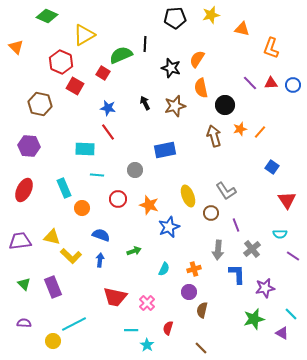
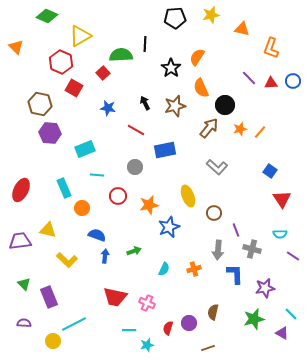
yellow triangle at (84, 35): moved 4 px left, 1 px down
green semicircle at (121, 55): rotated 20 degrees clockwise
orange semicircle at (197, 59): moved 2 px up
black star at (171, 68): rotated 18 degrees clockwise
red square at (103, 73): rotated 16 degrees clockwise
purple line at (250, 83): moved 1 px left, 5 px up
blue circle at (293, 85): moved 4 px up
red square at (75, 86): moved 1 px left, 2 px down
orange semicircle at (201, 88): rotated 12 degrees counterclockwise
red line at (108, 132): moved 28 px right, 2 px up; rotated 24 degrees counterclockwise
brown arrow at (214, 136): moved 5 px left, 8 px up; rotated 55 degrees clockwise
purple hexagon at (29, 146): moved 21 px right, 13 px up
cyan rectangle at (85, 149): rotated 24 degrees counterclockwise
blue square at (272, 167): moved 2 px left, 4 px down
gray circle at (135, 170): moved 3 px up
red ellipse at (24, 190): moved 3 px left
gray L-shape at (226, 191): moved 9 px left, 24 px up; rotated 15 degrees counterclockwise
red circle at (118, 199): moved 3 px up
red triangle at (287, 200): moved 5 px left, 1 px up
orange star at (149, 205): rotated 30 degrees counterclockwise
brown circle at (211, 213): moved 3 px right
purple line at (236, 225): moved 5 px down
blue semicircle at (101, 235): moved 4 px left
yellow triangle at (52, 237): moved 4 px left, 7 px up
gray cross at (252, 249): rotated 36 degrees counterclockwise
yellow L-shape at (71, 256): moved 4 px left, 4 px down
blue arrow at (100, 260): moved 5 px right, 4 px up
blue L-shape at (237, 274): moved 2 px left
purple rectangle at (53, 287): moved 4 px left, 10 px down
purple circle at (189, 292): moved 31 px down
pink cross at (147, 303): rotated 21 degrees counterclockwise
brown semicircle at (202, 310): moved 11 px right, 2 px down
cyan line at (131, 330): moved 2 px left
cyan star at (147, 345): rotated 24 degrees clockwise
brown line at (201, 348): moved 7 px right; rotated 64 degrees counterclockwise
